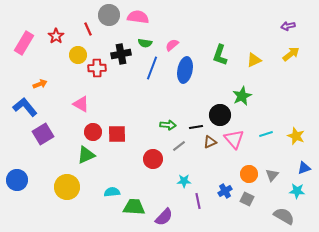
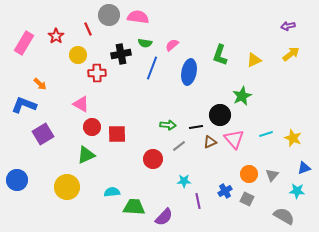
red cross at (97, 68): moved 5 px down
blue ellipse at (185, 70): moved 4 px right, 2 px down
orange arrow at (40, 84): rotated 64 degrees clockwise
blue L-shape at (25, 107): moved 1 px left, 2 px up; rotated 30 degrees counterclockwise
red circle at (93, 132): moved 1 px left, 5 px up
yellow star at (296, 136): moved 3 px left, 2 px down
